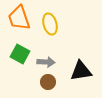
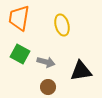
orange trapezoid: rotated 28 degrees clockwise
yellow ellipse: moved 12 px right, 1 px down
gray arrow: rotated 12 degrees clockwise
brown circle: moved 5 px down
